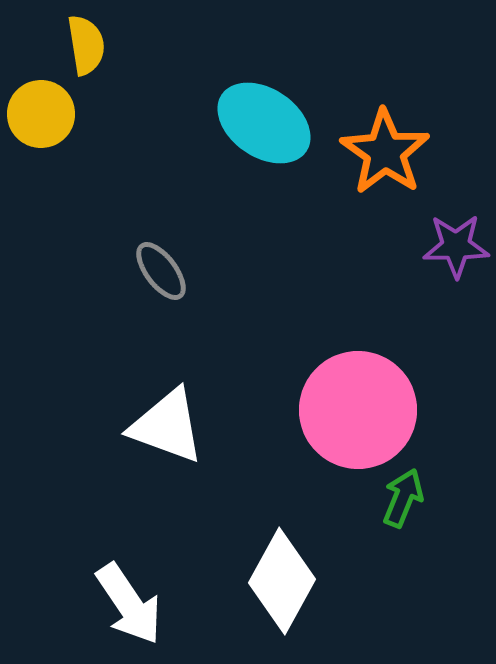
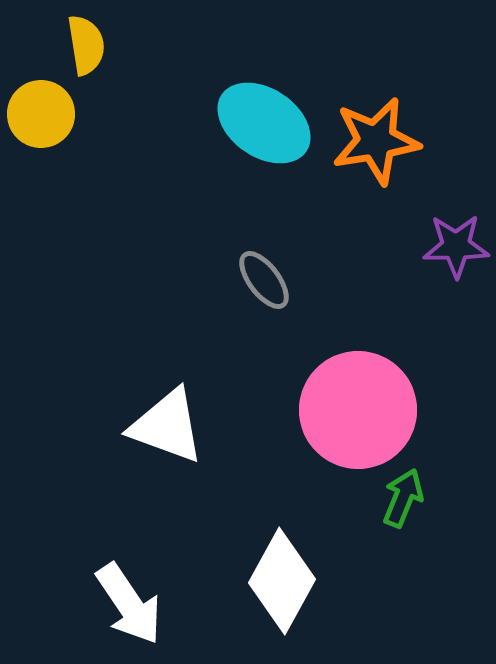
orange star: moved 9 px left, 11 px up; rotated 28 degrees clockwise
gray ellipse: moved 103 px right, 9 px down
